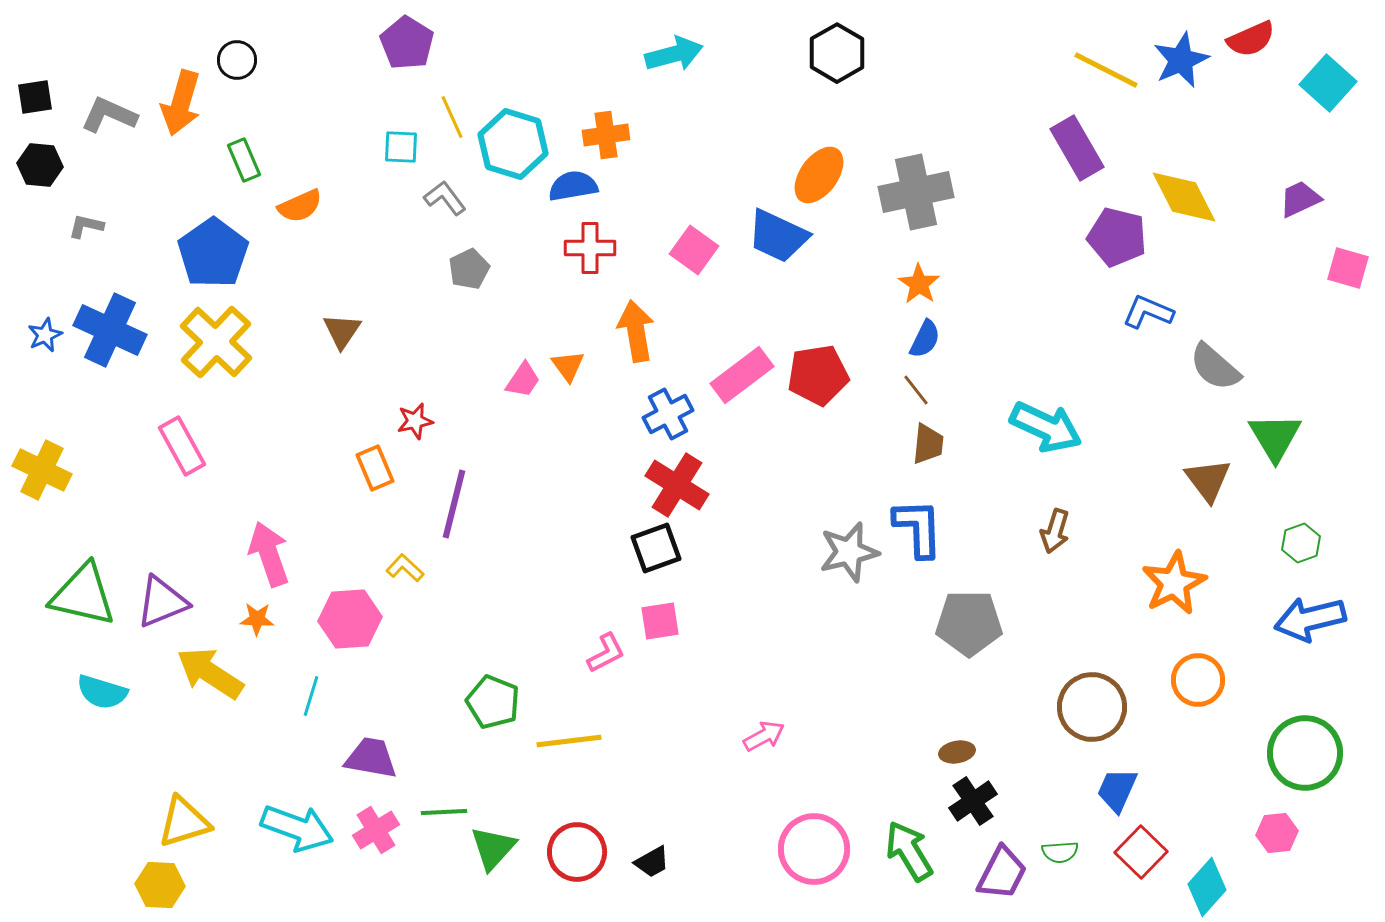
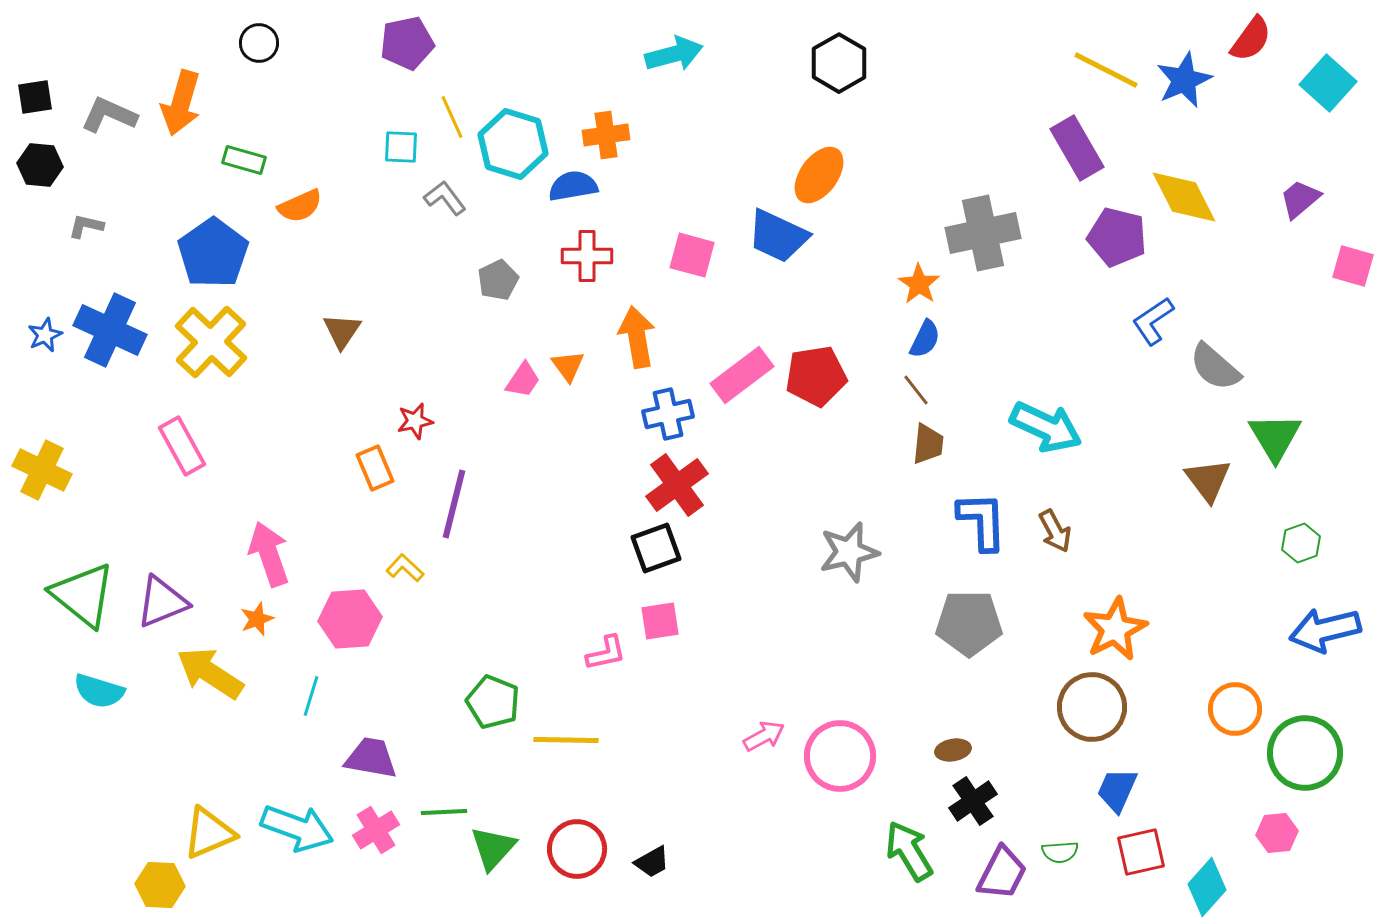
red semicircle at (1251, 39): rotated 30 degrees counterclockwise
purple pentagon at (407, 43): rotated 28 degrees clockwise
black hexagon at (837, 53): moved 2 px right, 10 px down
black circle at (237, 60): moved 22 px right, 17 px up
blue star at (1181, 60): moved 3 px right, 20 px down
green rectangle at (244, 160): rotated 51 degrees counterclockwise
gray cross at (916, 192): moved 67 px right, 41 px down
purple trapezoid at (1300, 199): rotated 15 degrees counterclockwise
red cross at (590, 248): moved 3 px left, 8 px down
pink square at (694, 250): moved 2 px left, 5 px down; rotated 21 degrees counterclockwise
pink square at (1348, 268): moved 5 px right, 2 px up
gray pentagon at (469, 269): moved 29 px right, 11 px down
blue L-shape at (1148, 312): moved 5 px right, 9 px down; rotated 57 degrees counterclockwise
orange arrow at (636, 331): moved 1 px right, 6 px down
yellow cross at (216, 342): moved 5 px left
red pentagon at (818, 375): moved 2 px left, 1 px down
blue cross at (668, 414): rotated 15 degrees clockwise
red cross at (677, 485): rotated 22 degrees clockwise
blue L-shape at (918, 528): moved 64 px right, 7 px up
brown arrow at (1055, 531): rotated 45 degrees counterclockwise
orange star at (1174, 583): moved 59 px left, 46 px down
green triangle at (83, 595): rotated 26 degrees clockwise
orange star at (257, 619): rotated 24 degrees counterclockwise
blue arrow at (1310, 619): moved 15 px right, 11 px down
pink L-shape at (606, 653): rotated 15 degrees clockwise
orange circle at (1198, 680): moved 37 px right, 29 px down
cyan semicircle at (102, 692): moved 3 px left, 1 px up
yellow line at (569, 741): moved 3 px left, 1 px up; rotated 8 degrees clockwise
brown ellipse at (957, 752): moved 4 px left, 2 px up
yellow triangle at (184, 822): moved 25 px right, 11 px down; rotated 6 degrees counterclockwise
pink circle at (814, 849): moved 26 px right, 93 px up
red circle at (577, 852): moved 3 px up
red square at (1141, 852): rotated 33 degrees clockwise
